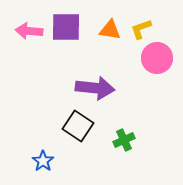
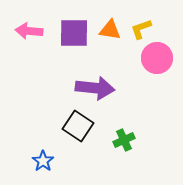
purple square: moved 8 px right, 6 px down
